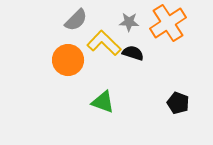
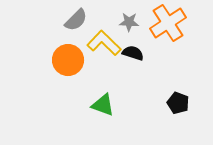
green triangle: moved 3 px down
